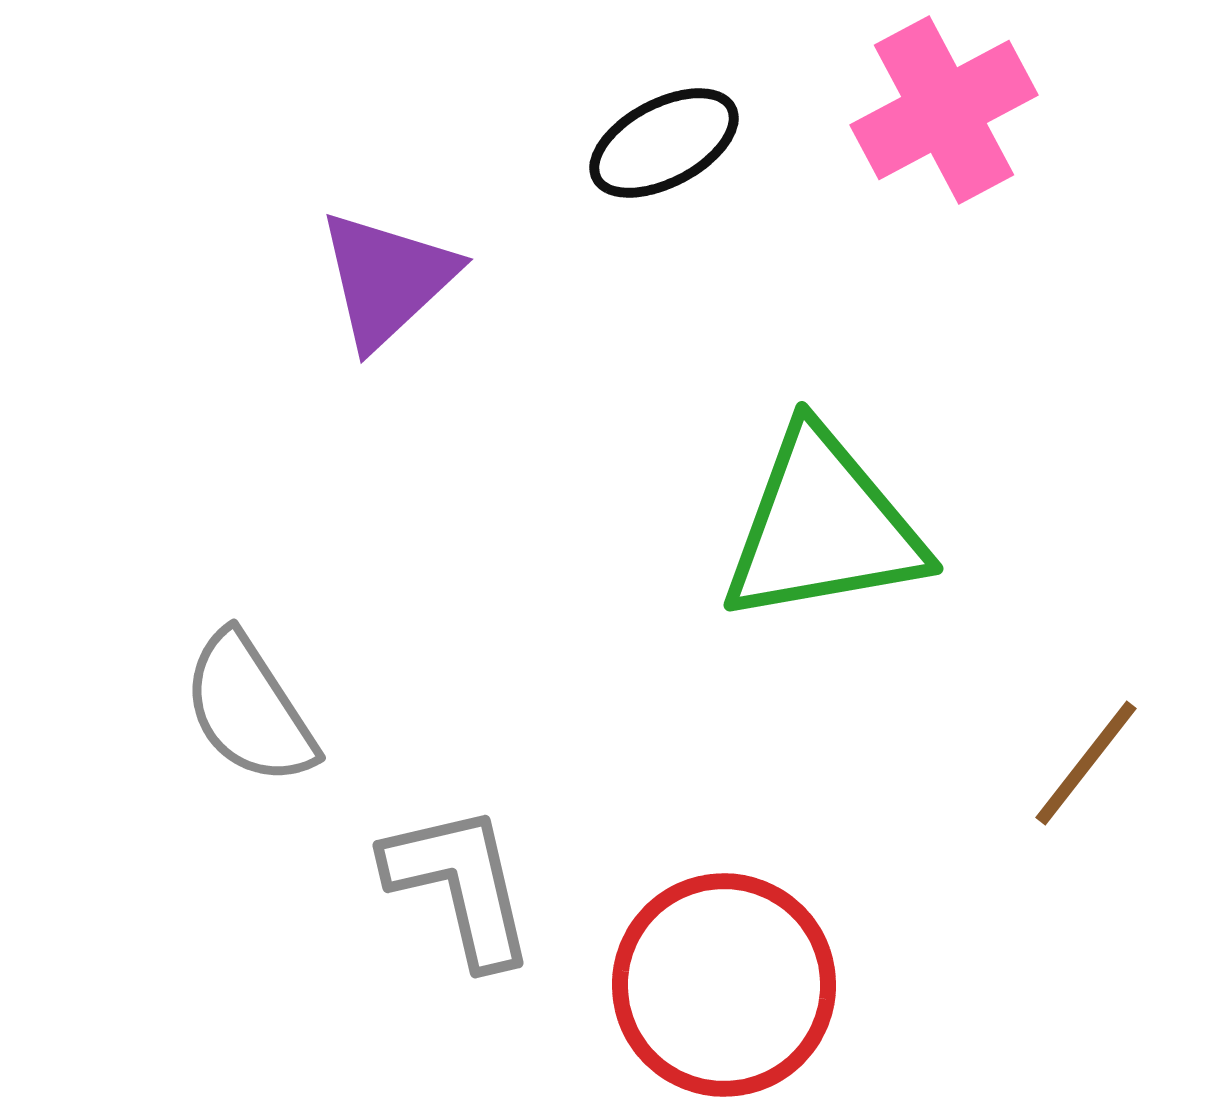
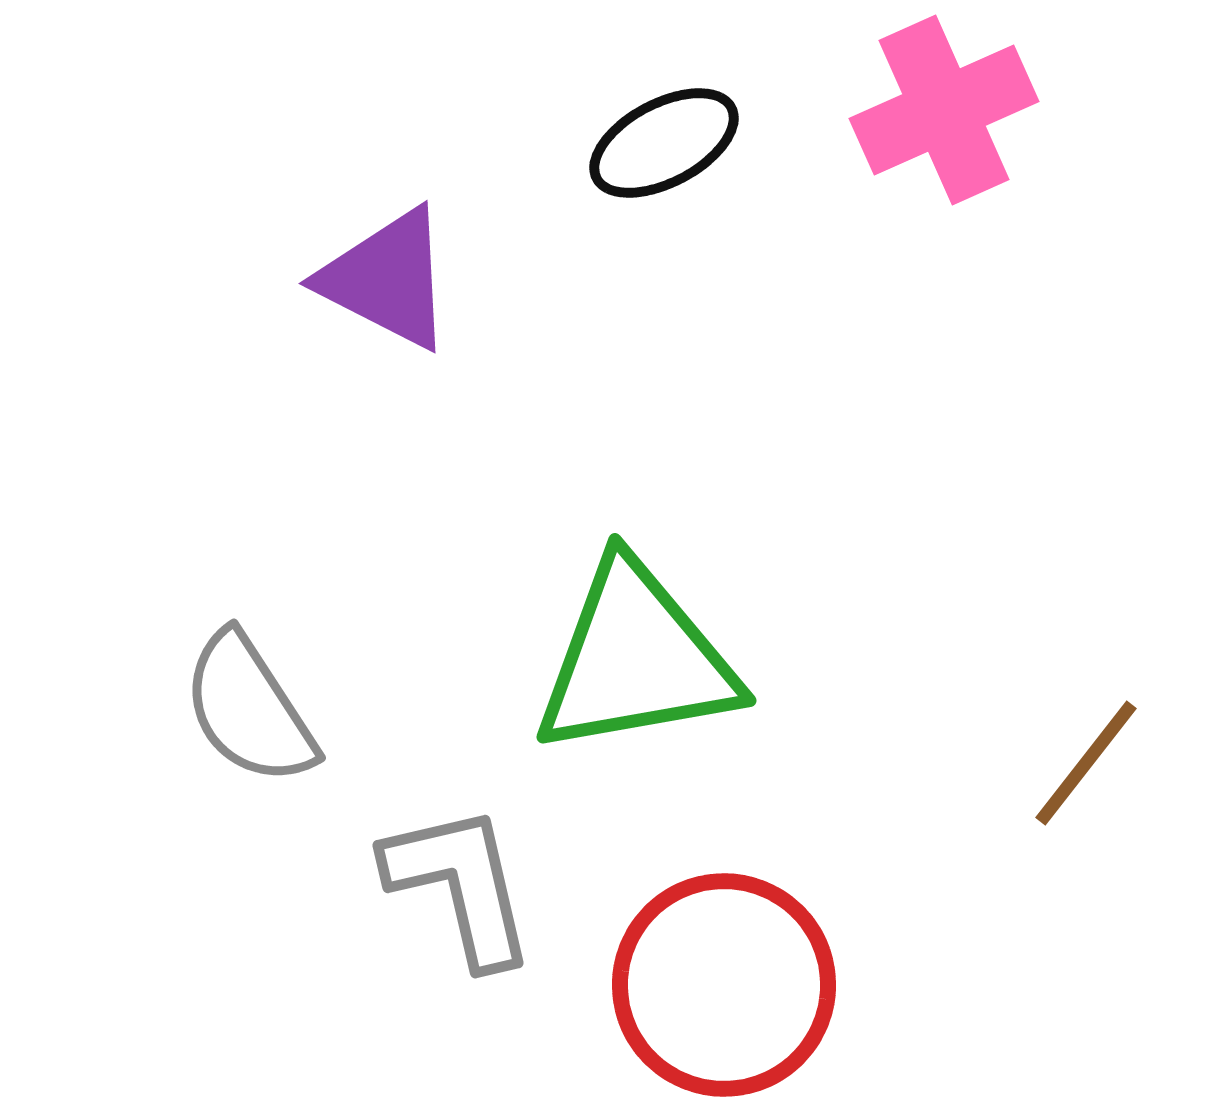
pink cross: rotated 4 degrees clockwise
purple triangle: rotated 50 degrees counterclockwise
green triangle: moved 187 px left, 132 px down
